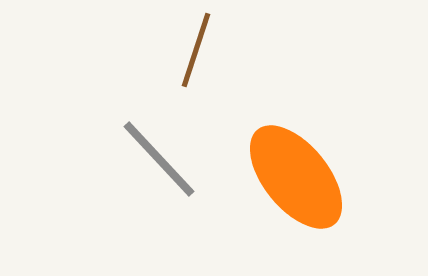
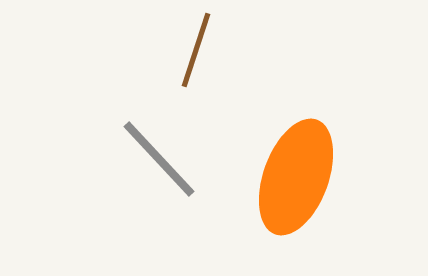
orange ellipse: rotated 59 degrees clockwise
